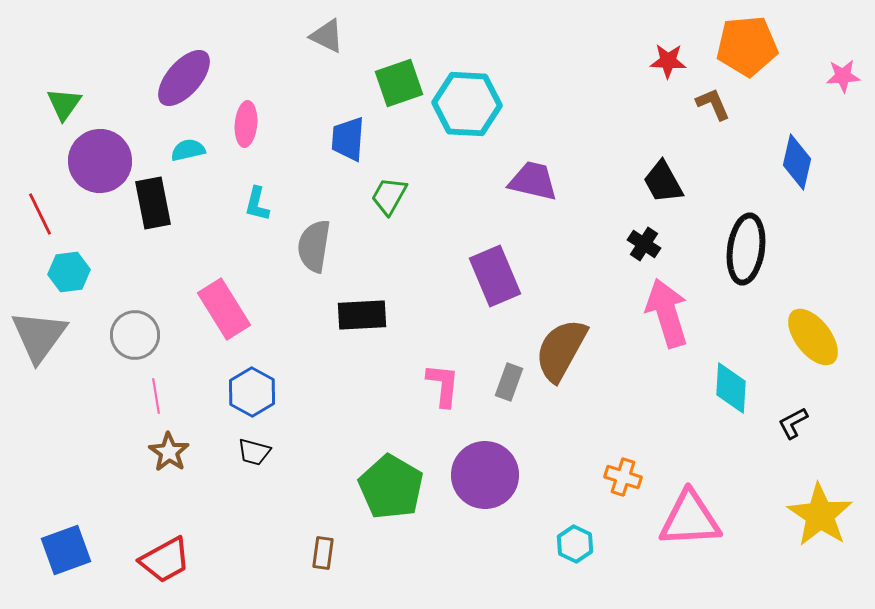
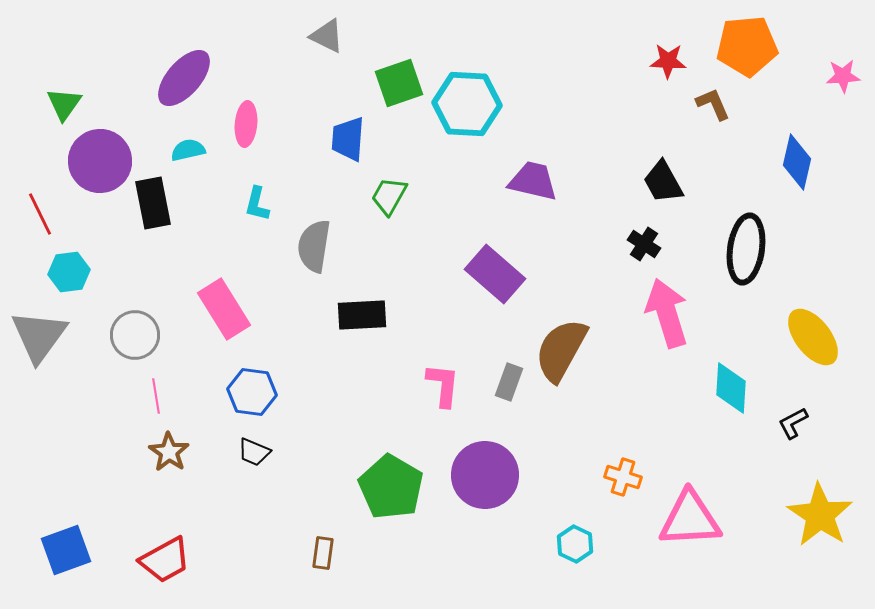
purple rectangle at (495, 276): moved 2 px up; rotated 26 degrees counterclockwise
blue hexagon at (252, 392): rotated 21 degrees counterclockwise
black trapezoid at (254, 452): rotated 8 degrees clockwise
